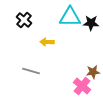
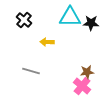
brown star: moved 6 px left
